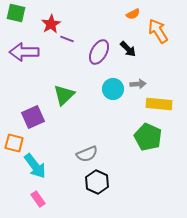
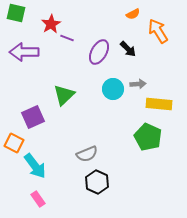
purple line: moved 1 px up
orange square: rotated 12 degrees clockwise
